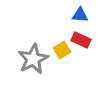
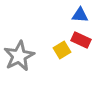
gray star: moved 14 px left, 3 px up
